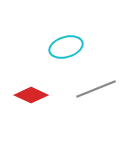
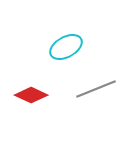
cyan ellipse: rotated 12 degrees counterclockwise
